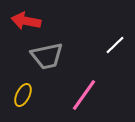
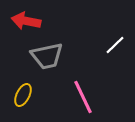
pink line: moved 1 px left, 2 px down; rotated 60 degrees counterclockwise
